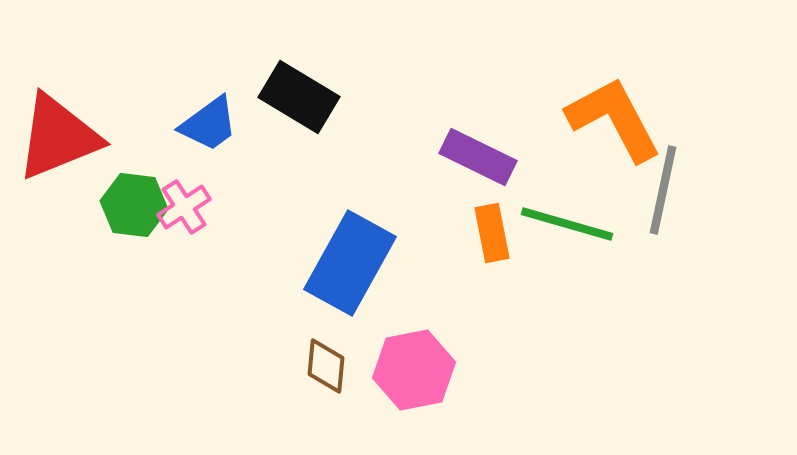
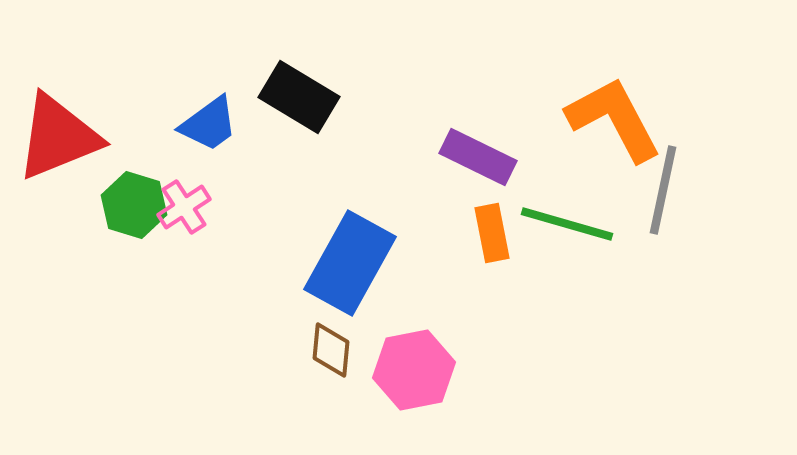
green hexagon: rotated 10 degrees clockwise
brown diamond: moved 5 px right, 16 px up
